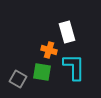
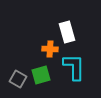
orange cross: moved 1 px right, 1 px up; rotated 14 degrees counterclockwise
green square: moved 1 px left, 3 px down; rotated 24 degrees counterclockwise
